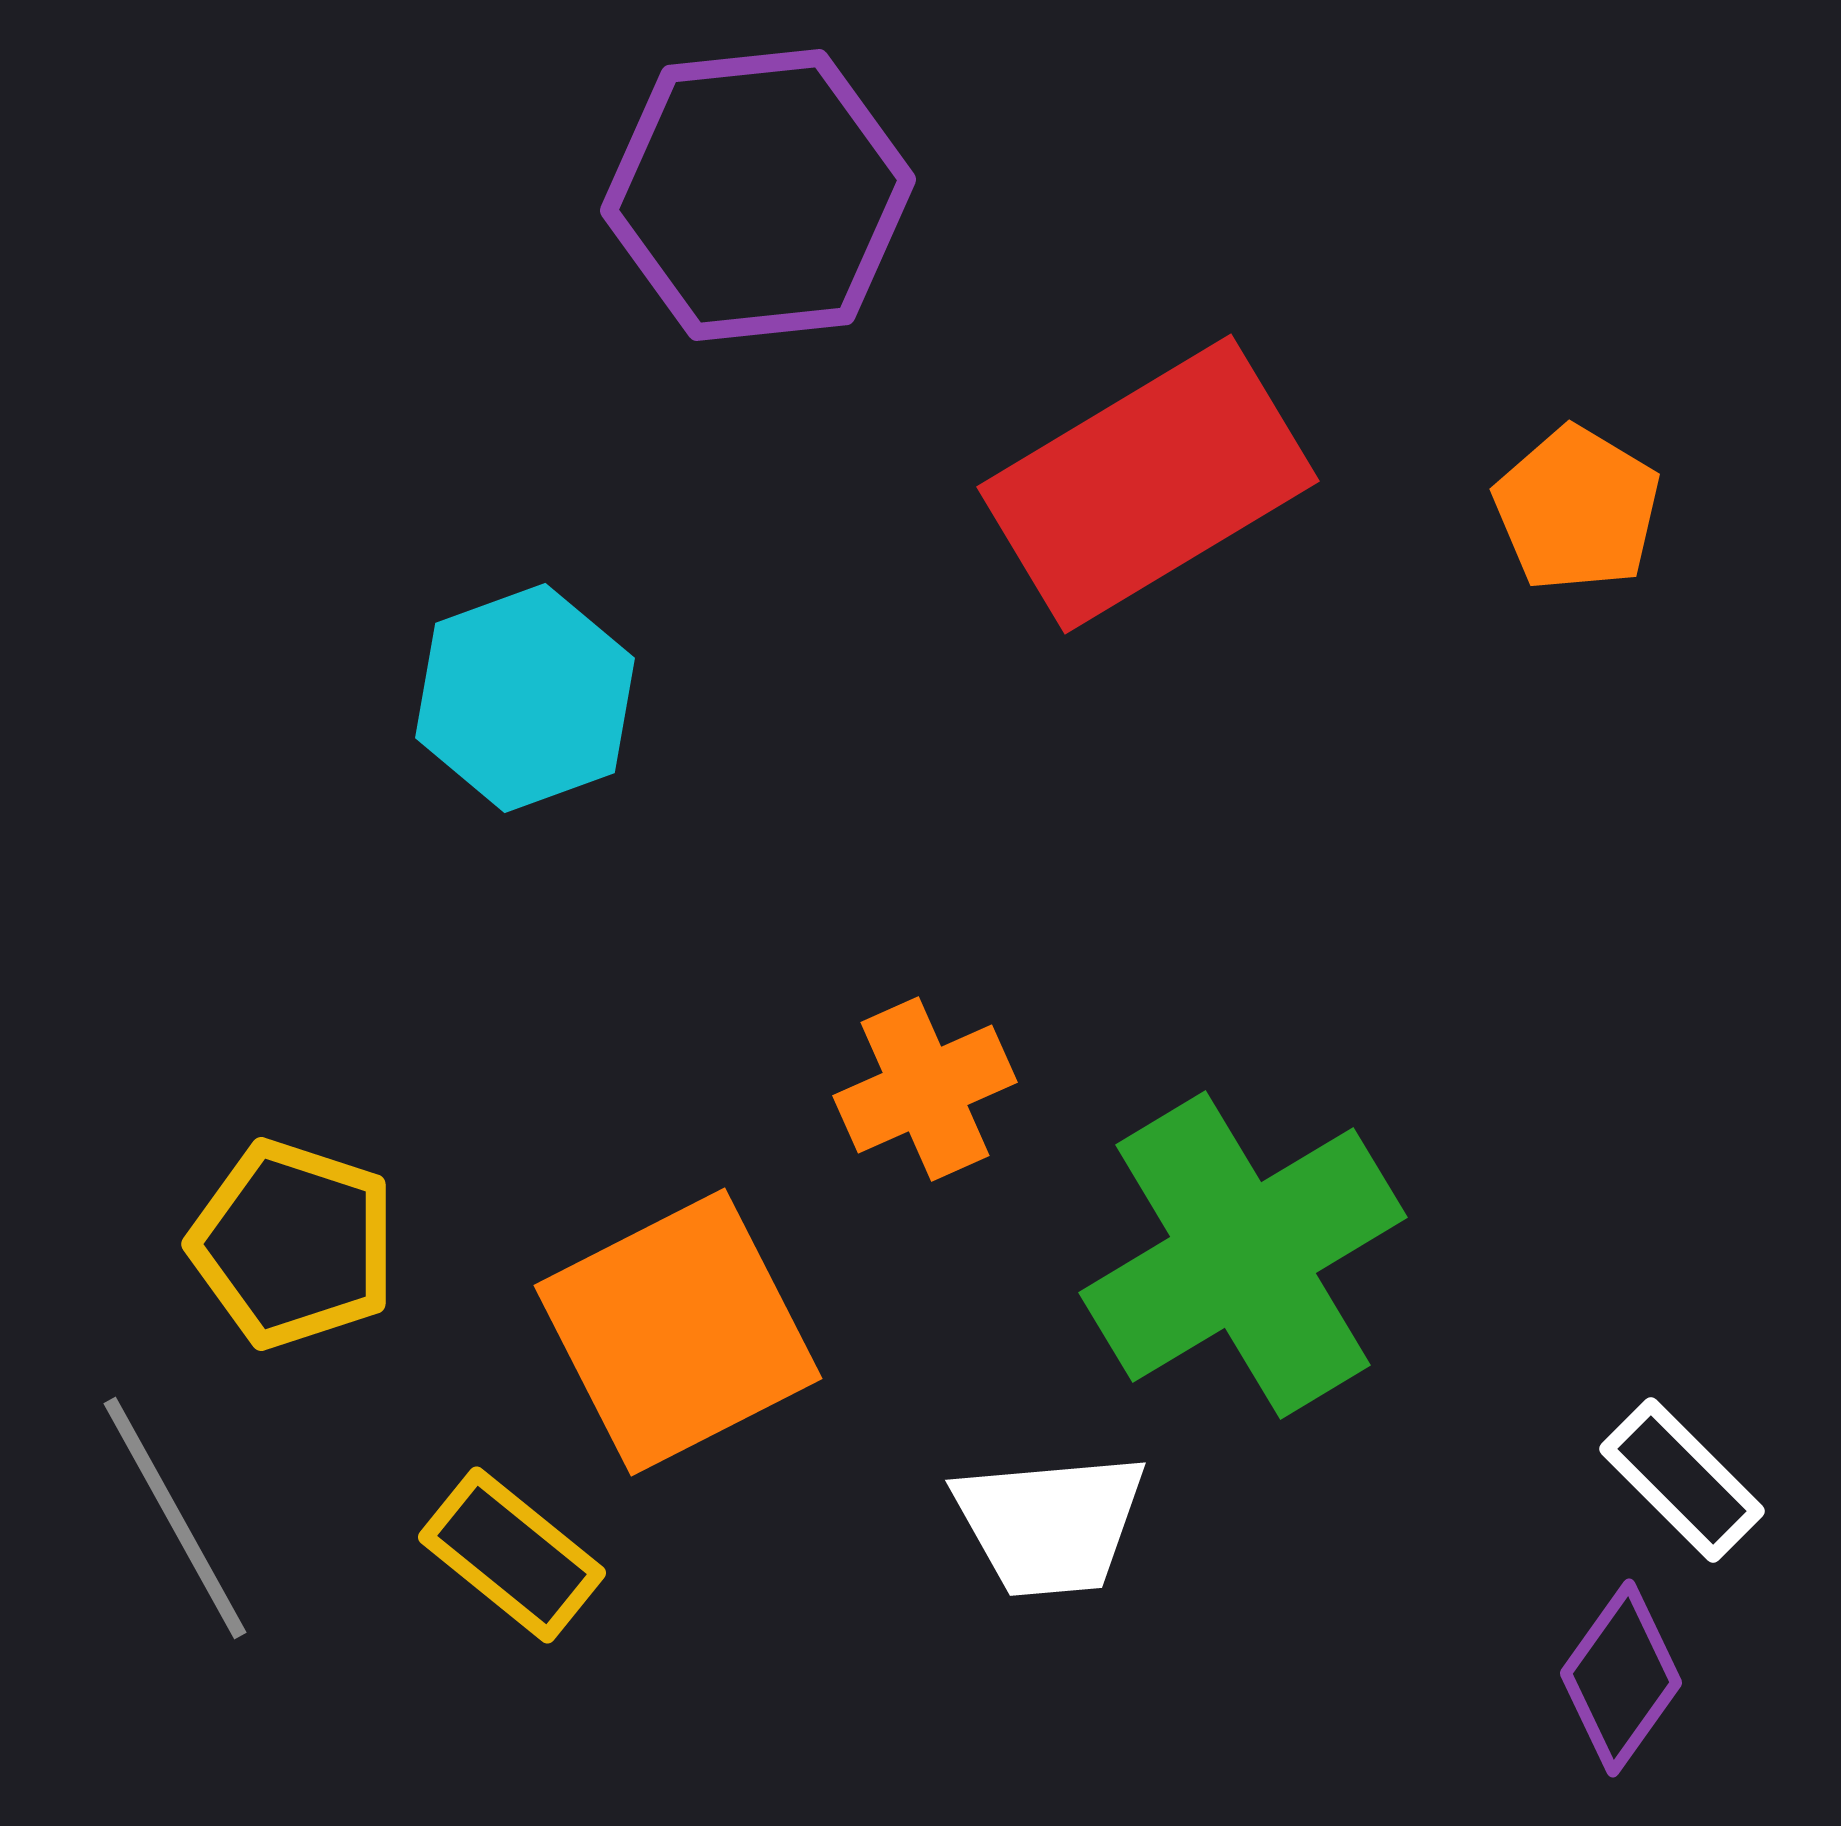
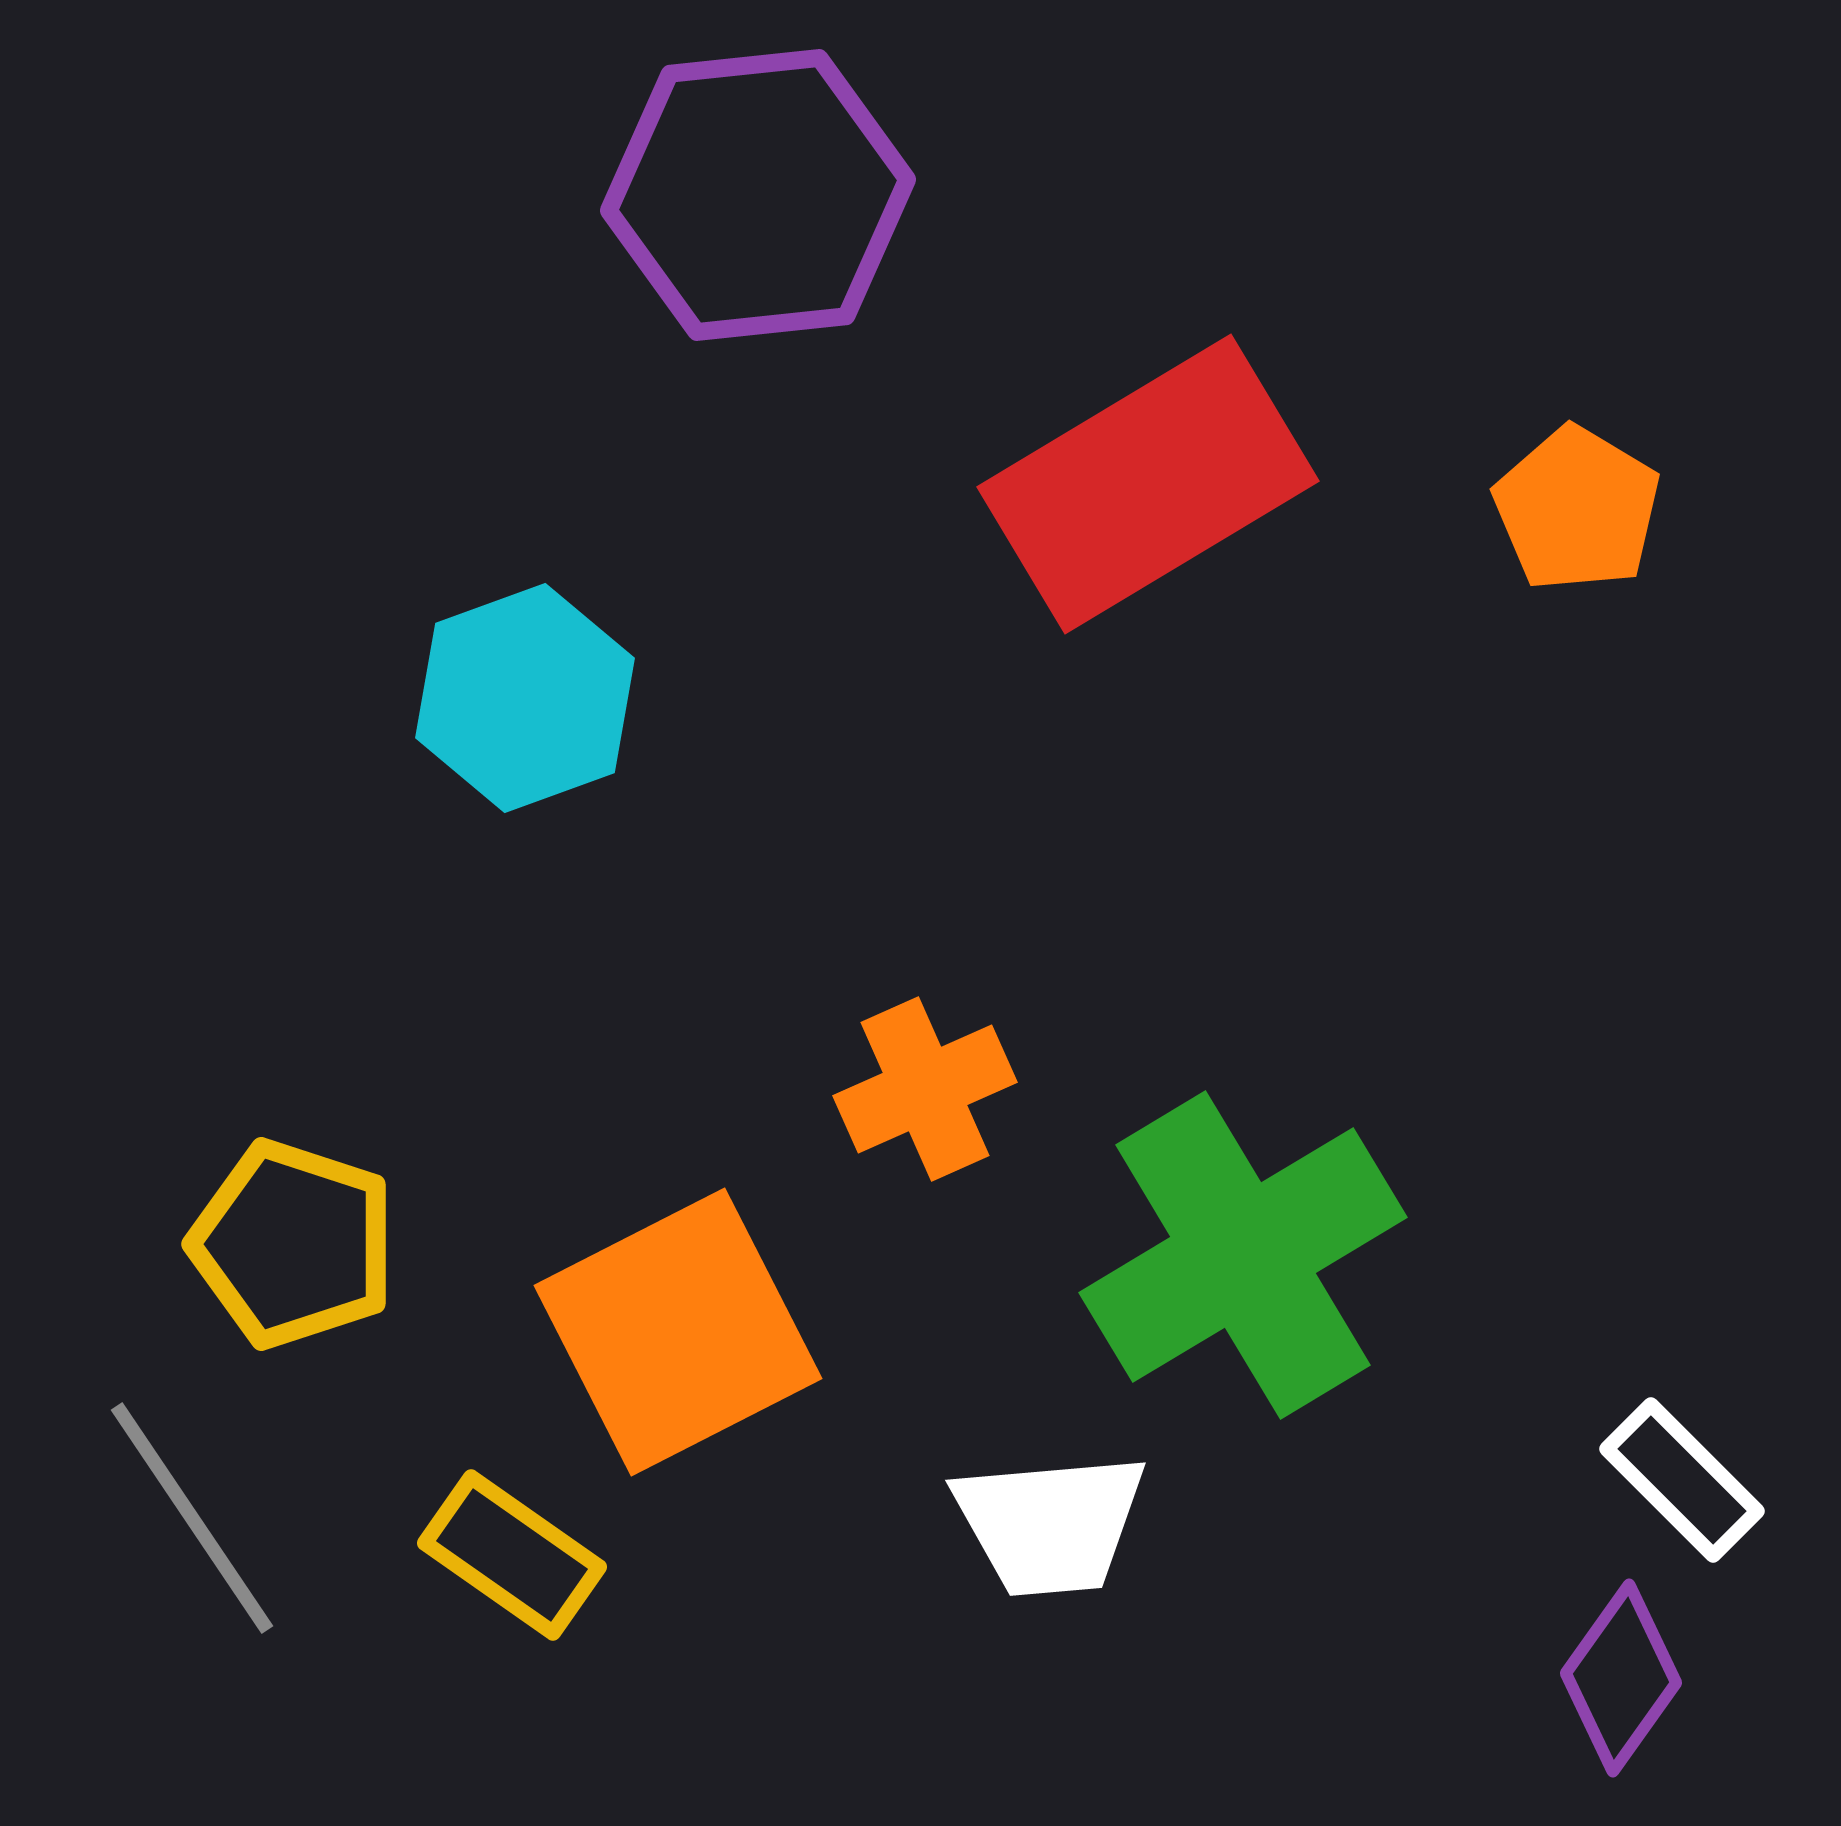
gray line: moved 17 px right; rotated 5 degrees counterclockwise
yellow rectangle: rotated 4 degrees counterclockwise
